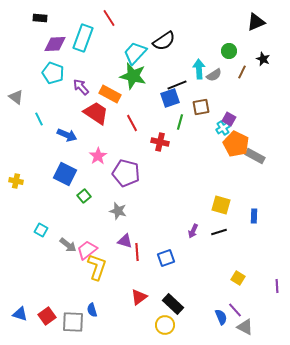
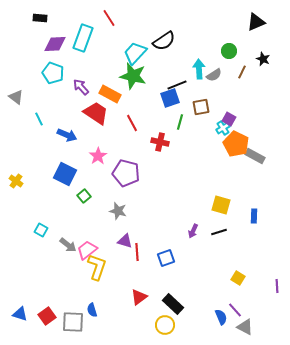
yellow cross at (16, 181): rotated 24 degrees clockwise
